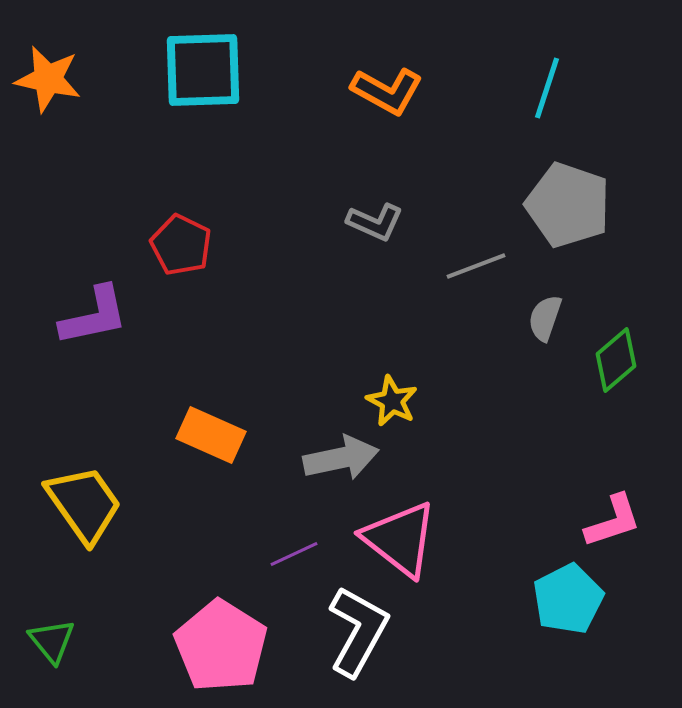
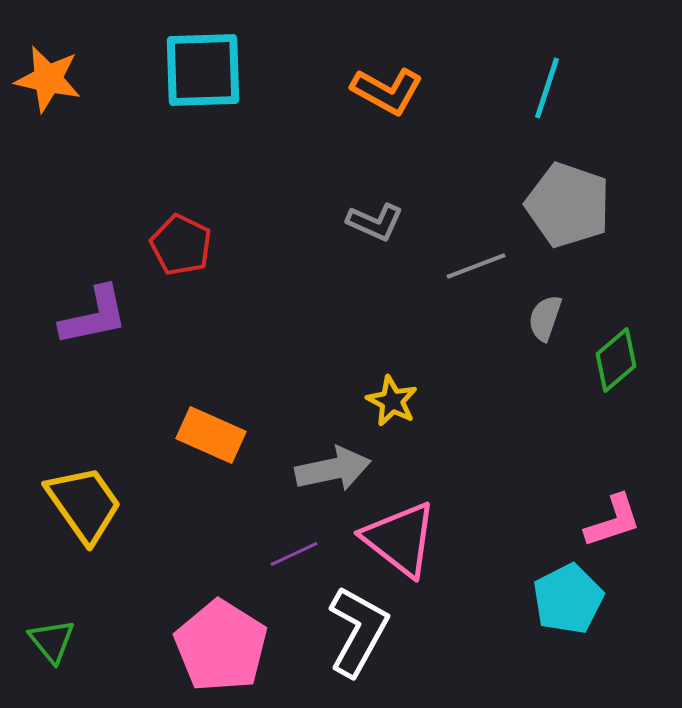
gray arrow: moved 8 px left, 11 px down
